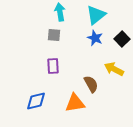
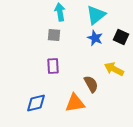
black square: moved 1 px left, 2 px up; rotated 21 degrees counterclockwise
blue diamond: moved 2 px down
